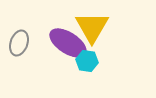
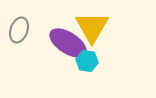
gray ellipse: moved 13 px up
